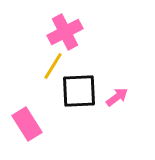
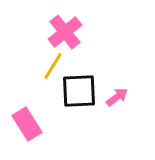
pink cross: rotated 12 degrees counterclockwise
